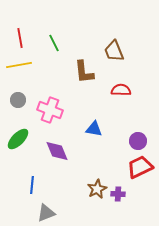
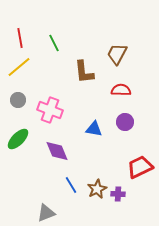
brown trapezoid: moved 3 px right, 3 px down; rotated 50 degrees clockwise
yellow line: moved 2 px down; rotated 30 degrees counterclockwise
purple circle: moved 13 px left, 19 px up
blue line: moved 39 px right; rotated 36 degrees counterclockwise
